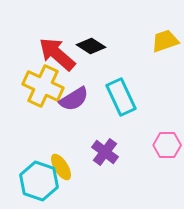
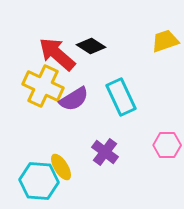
cyan hexagon: rotated 15 degrees counterclockwise
